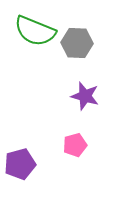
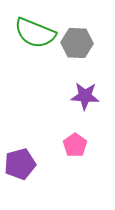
green semicircle: moved 2 px down
purple star: rotated 12 degrees counterclockwise
pink pentagon: rotated 20 degrees counterclockwise
